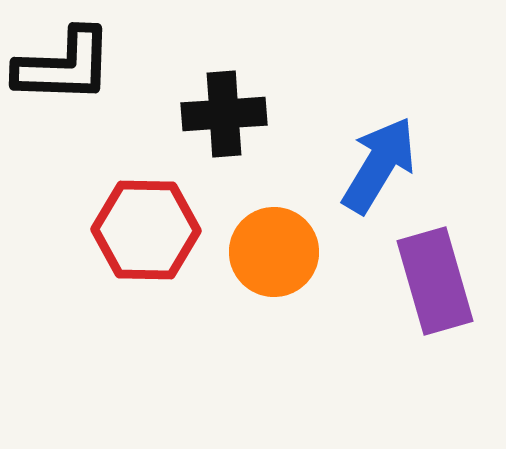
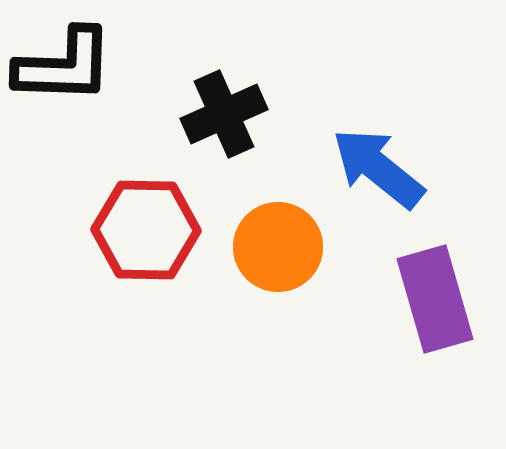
black cross: rotated 20 degrees counterclockwise
blue arrow: moved 1 px left, 3 px down; rotated 82 degrees counterclockwise
orange circle: moved 4 px right, 5 px up
purple rectangle: moved 18 px down
